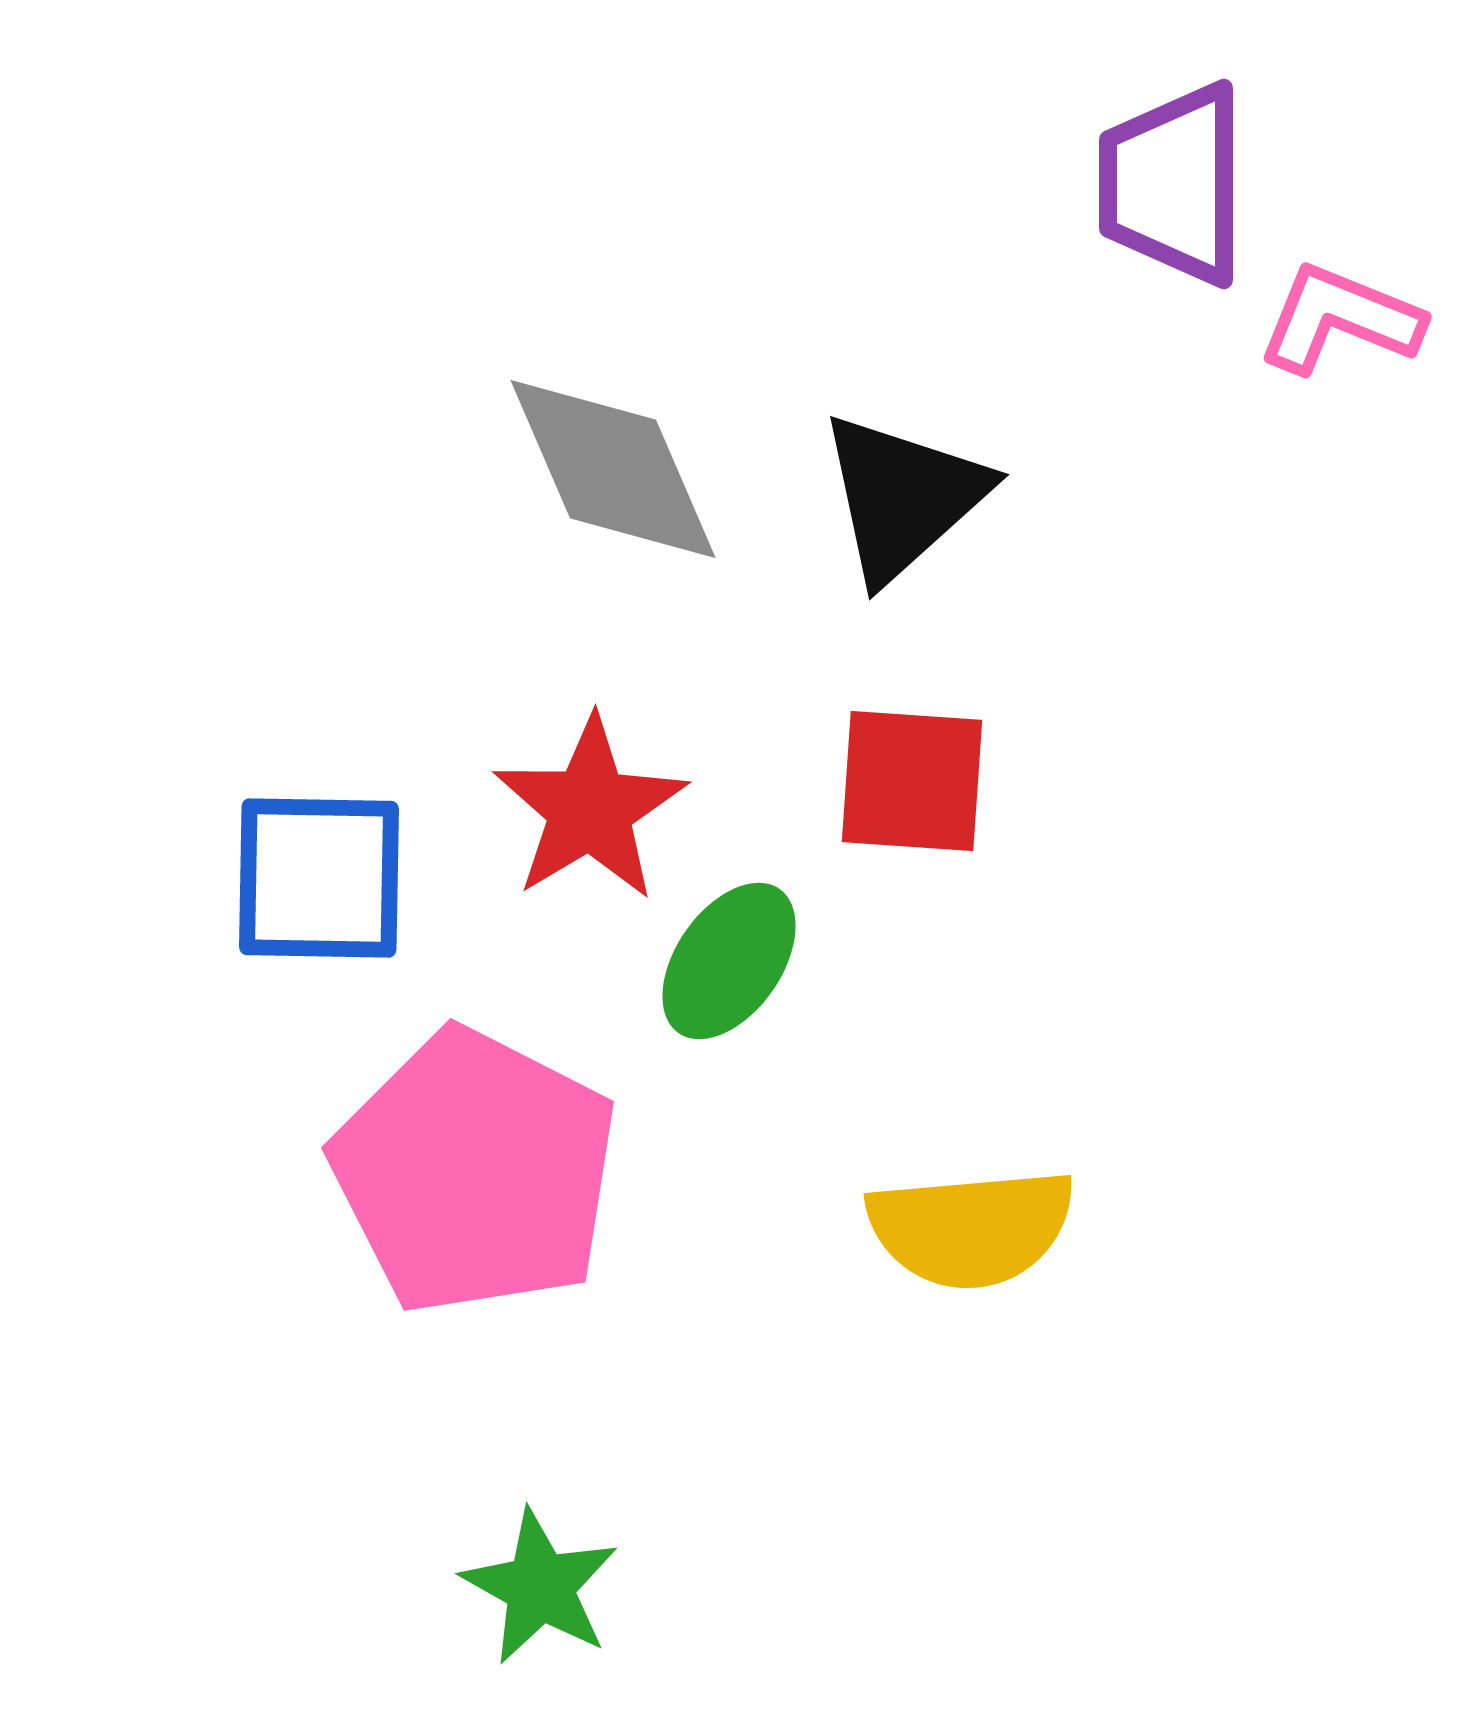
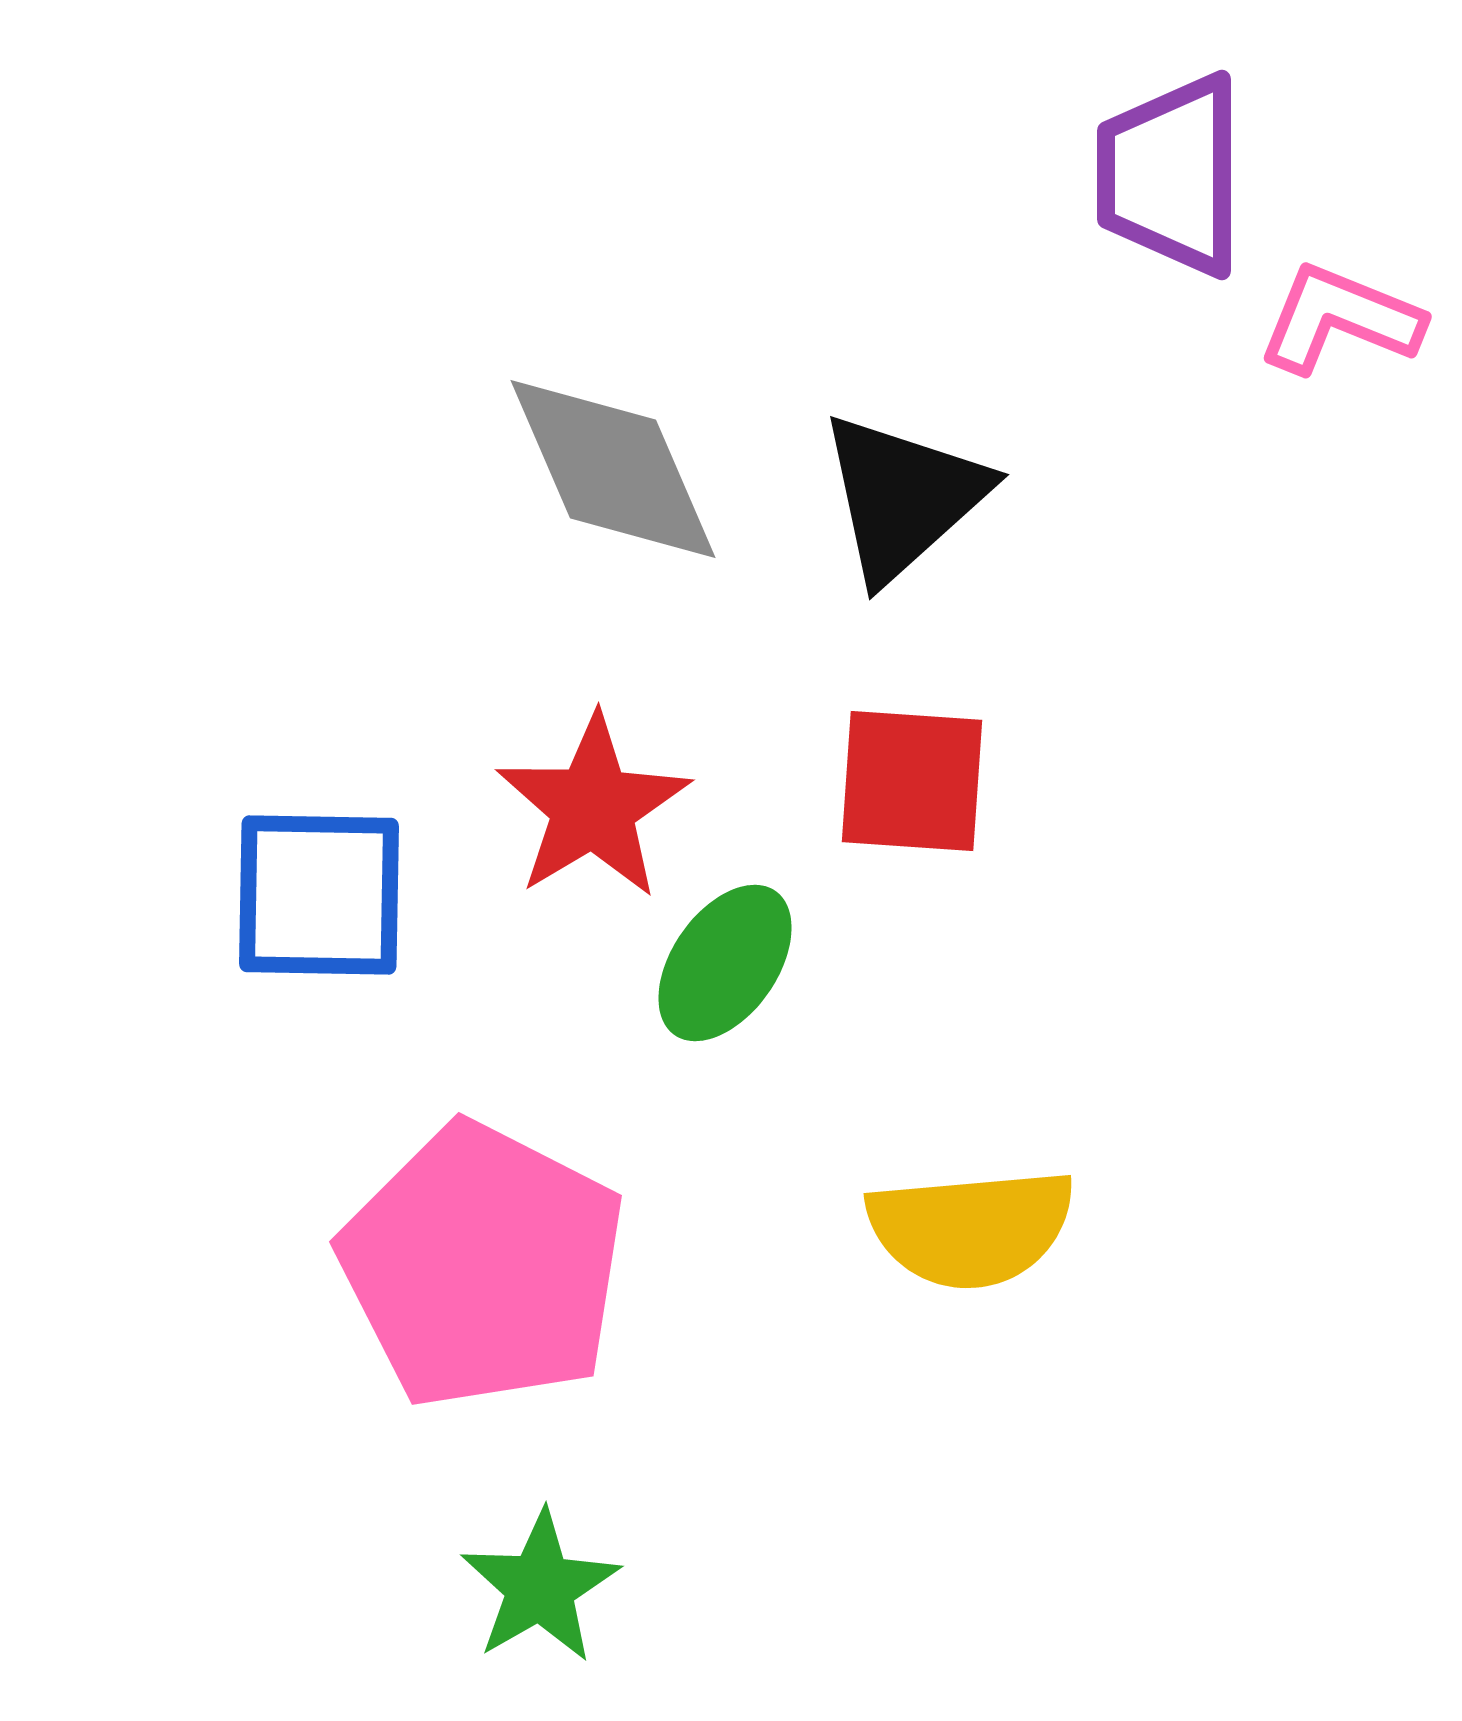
purple trapezoid: moved 2 px left, 9 px up
red star: moved 3 px right, 2 px up
blue square: moved 17 px down
green ellipse: moved 4 px left, 2 px down
pink pentagon: moved 8 px right, 94 px down
green star: rotated 13 degrees clockwise
